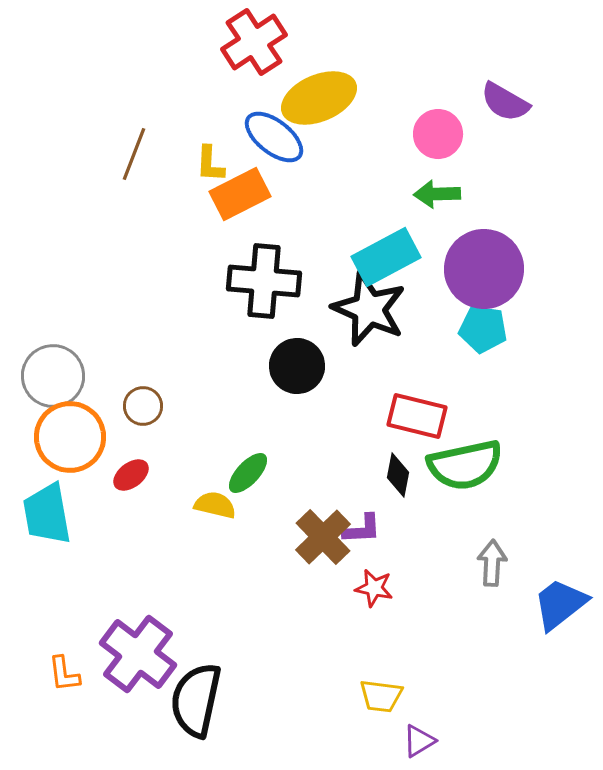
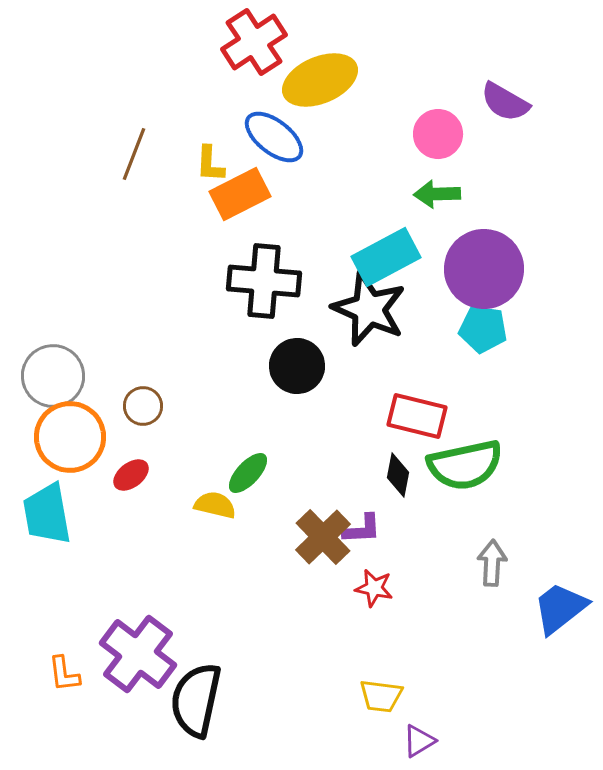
yellow ellipse: moved 1 px right, 18 px up
blue trapezoid: moved 4 px down
